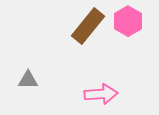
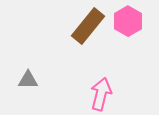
pink arrow: rotated 72 degrees counterclockwise
